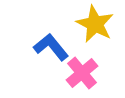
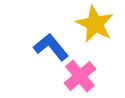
pink cross: moved 2 px left, 3 px down
